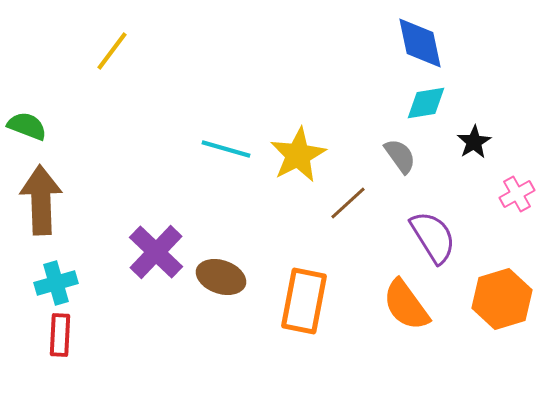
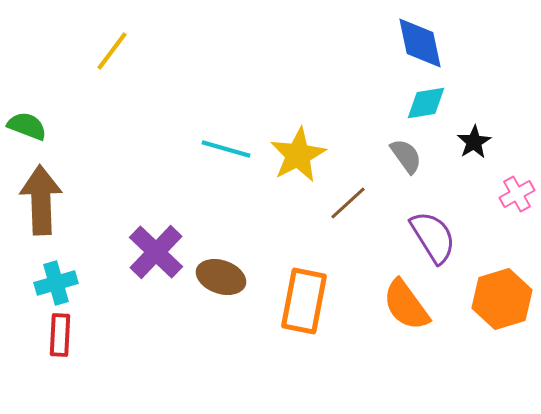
gray semicircle: moved 6 px right
